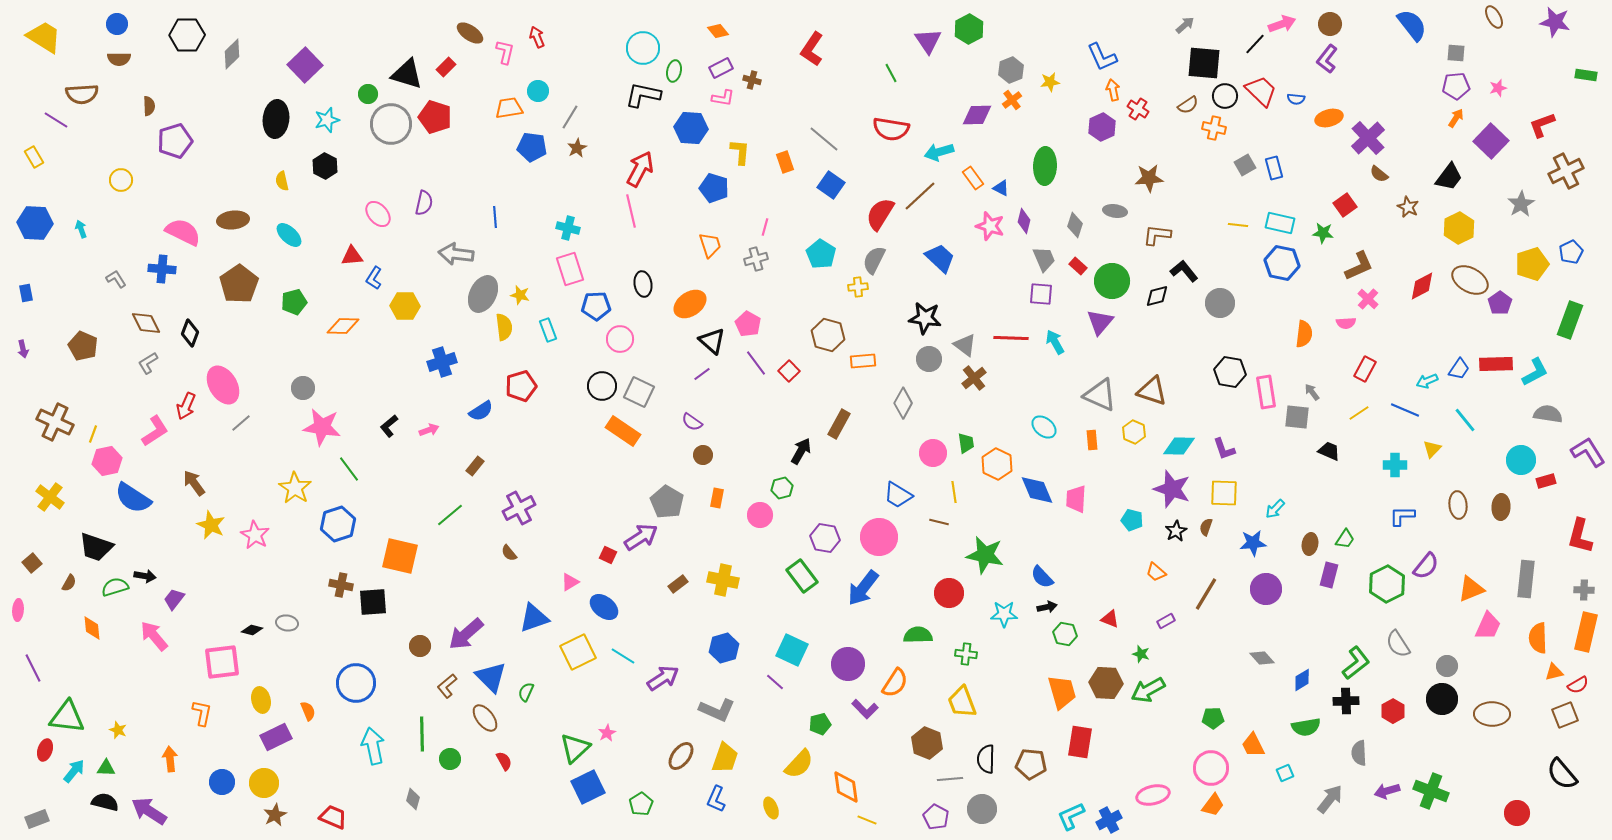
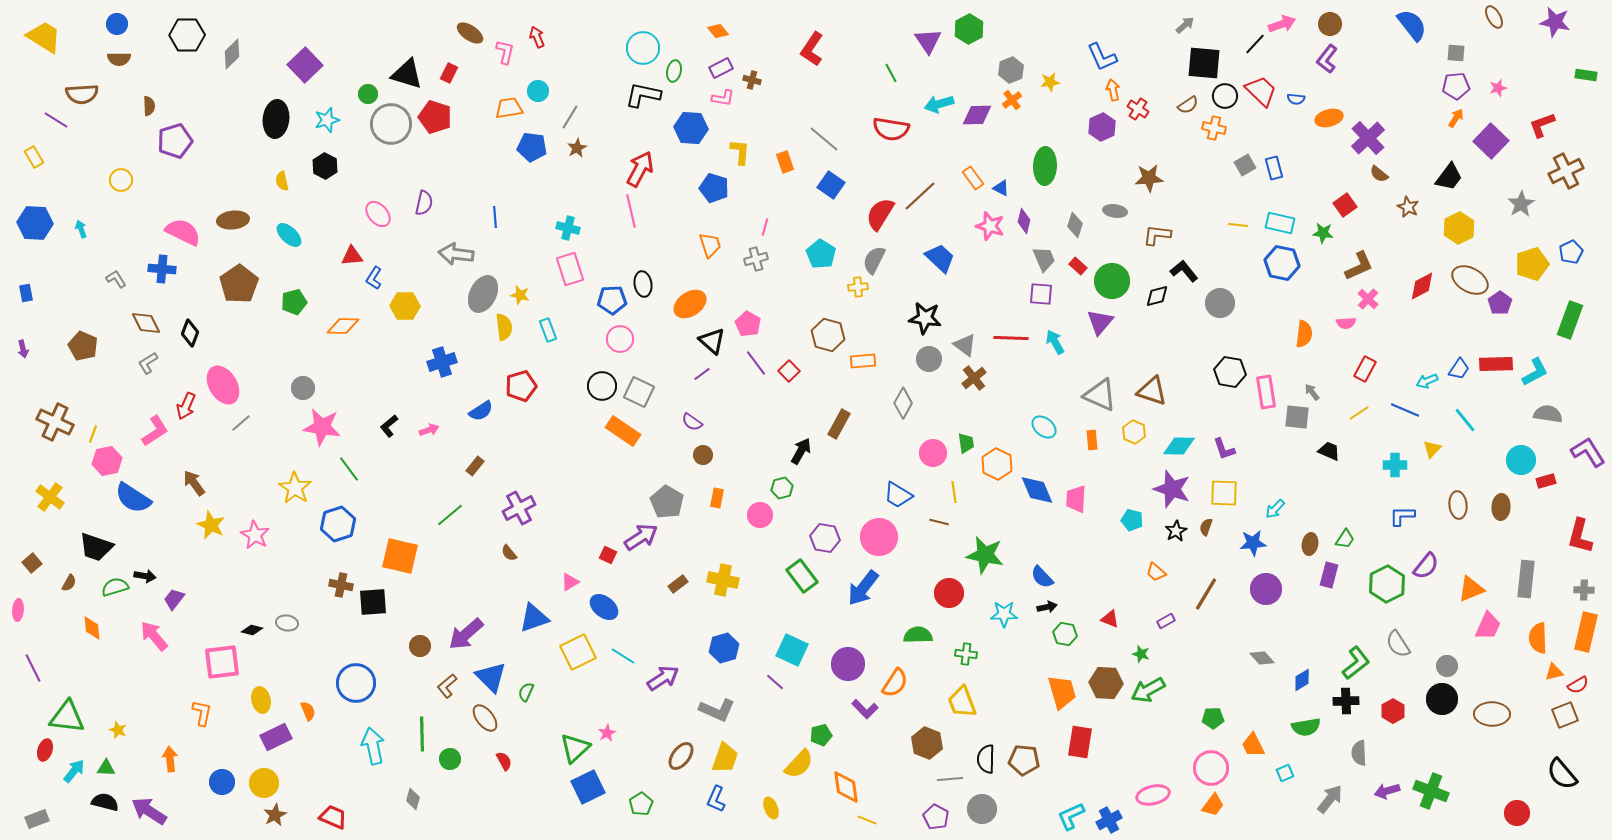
red rectangle at (446, 67): moved 3 px right, 6 px down; rotated 18 degrees counterclockwise
cyan arrow at (939, 152): moved 48 px up
blue pentagon at (596, 306): moved 16 px right, 6 px up
green pentagon at (820, 724): moved 1 px right, 11 px down
brown pentagon at (1031, 764): moved 7 px left, 4 px up
